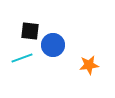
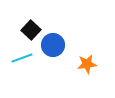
black square: moved 1 px right, 1 px up; rotated 36 degrees clockwise
orange star: moved 2 px left, 1 px up
